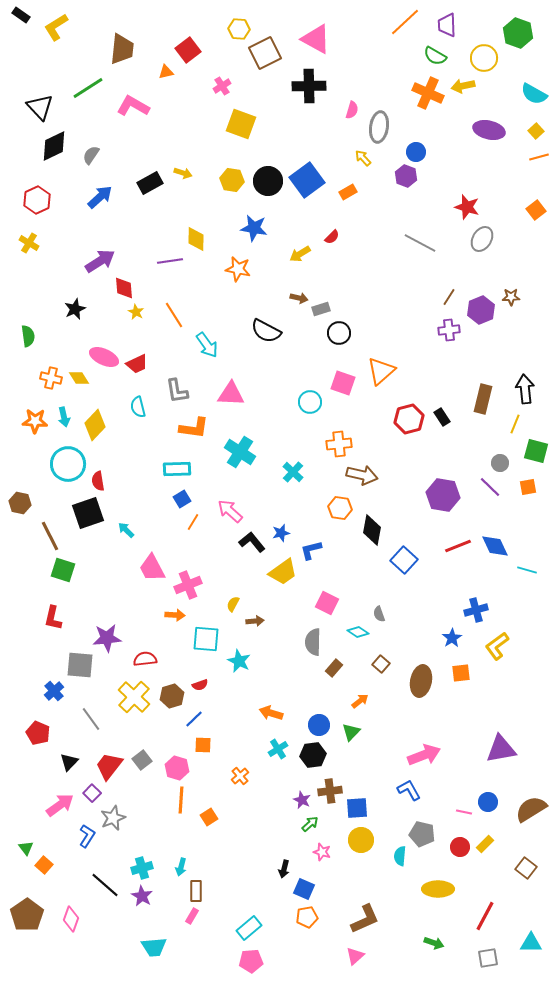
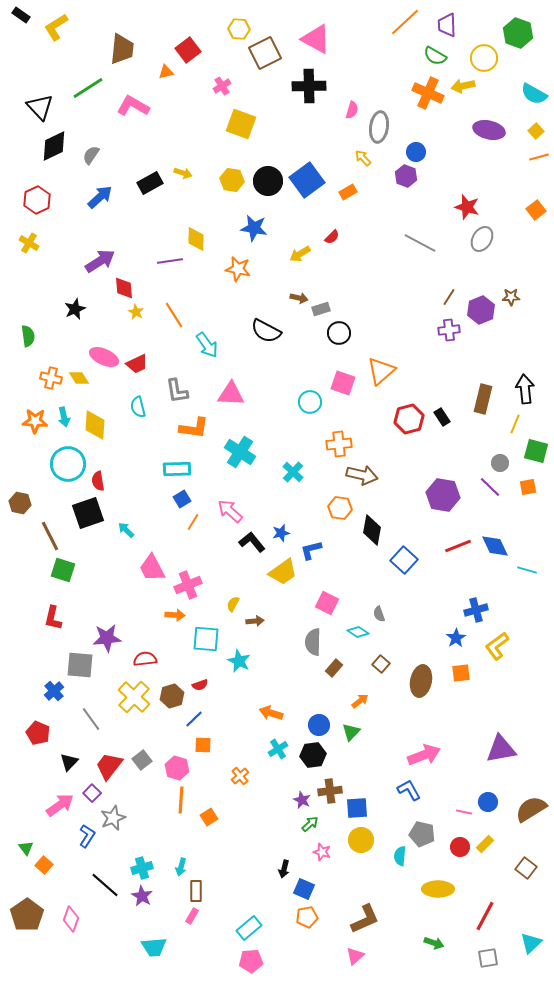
yellow diamond at (95, 425): rotated 40 degrees counterclockwise
blue star at (452, 638): moved 4 px right
cyan triangle at (531, 943): rotated 45 degrees counterclockwise
